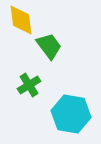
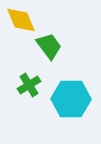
yellow diamond: rotated 16 degrees counterclockwise
cyan hexagon: moved 15 px up; rotated 9 degrees counterclockwise
